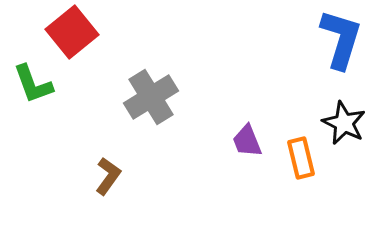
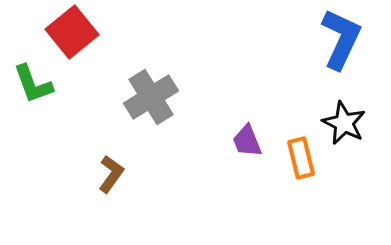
blue L-shape: rotated 8 degrees clockwise
brown L-shape: moved 3 px right, 2 px up
